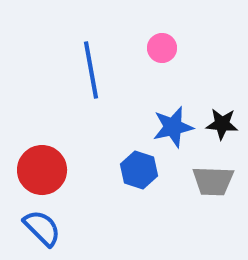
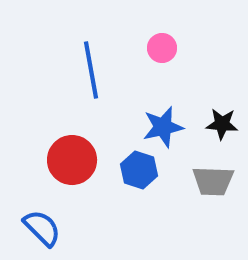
blue star: moved 10 px left
red circle: moved 30 px right, 10 px up
